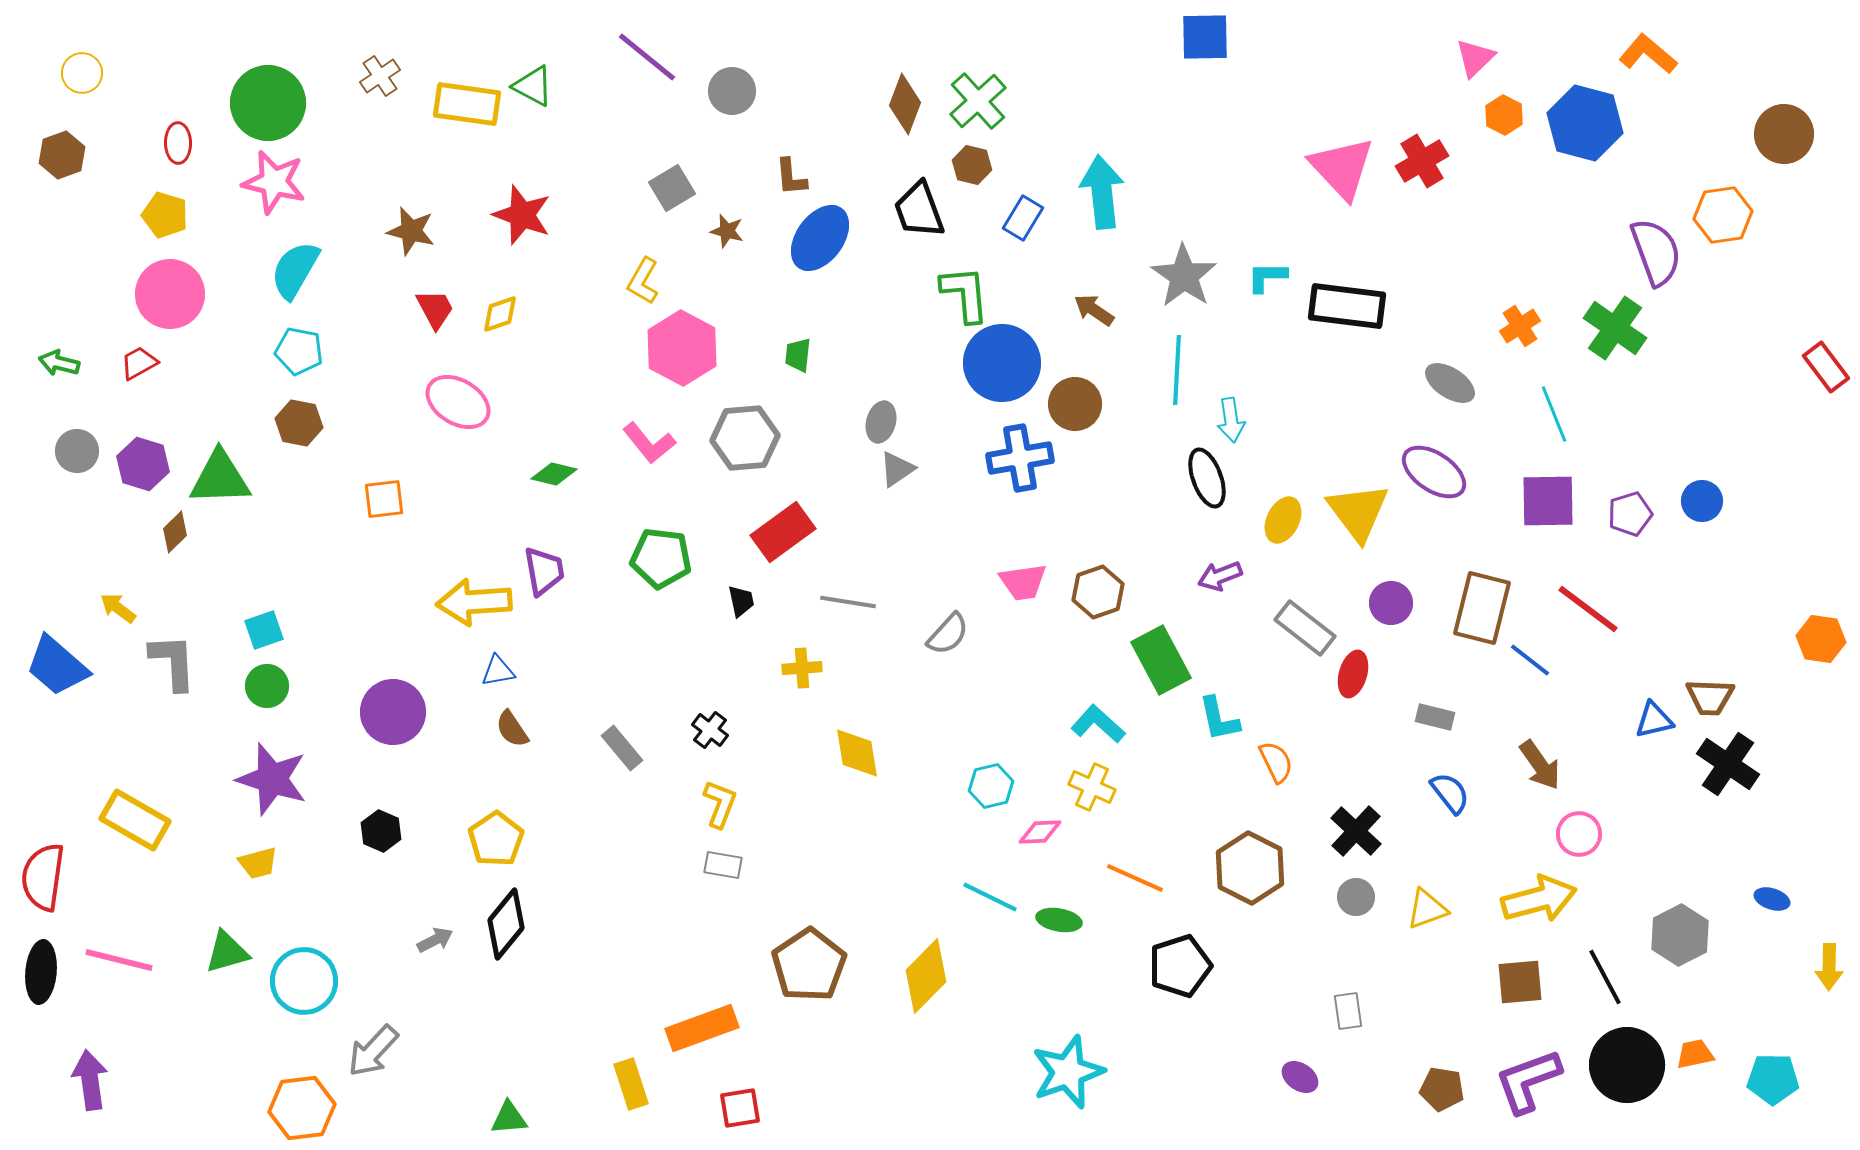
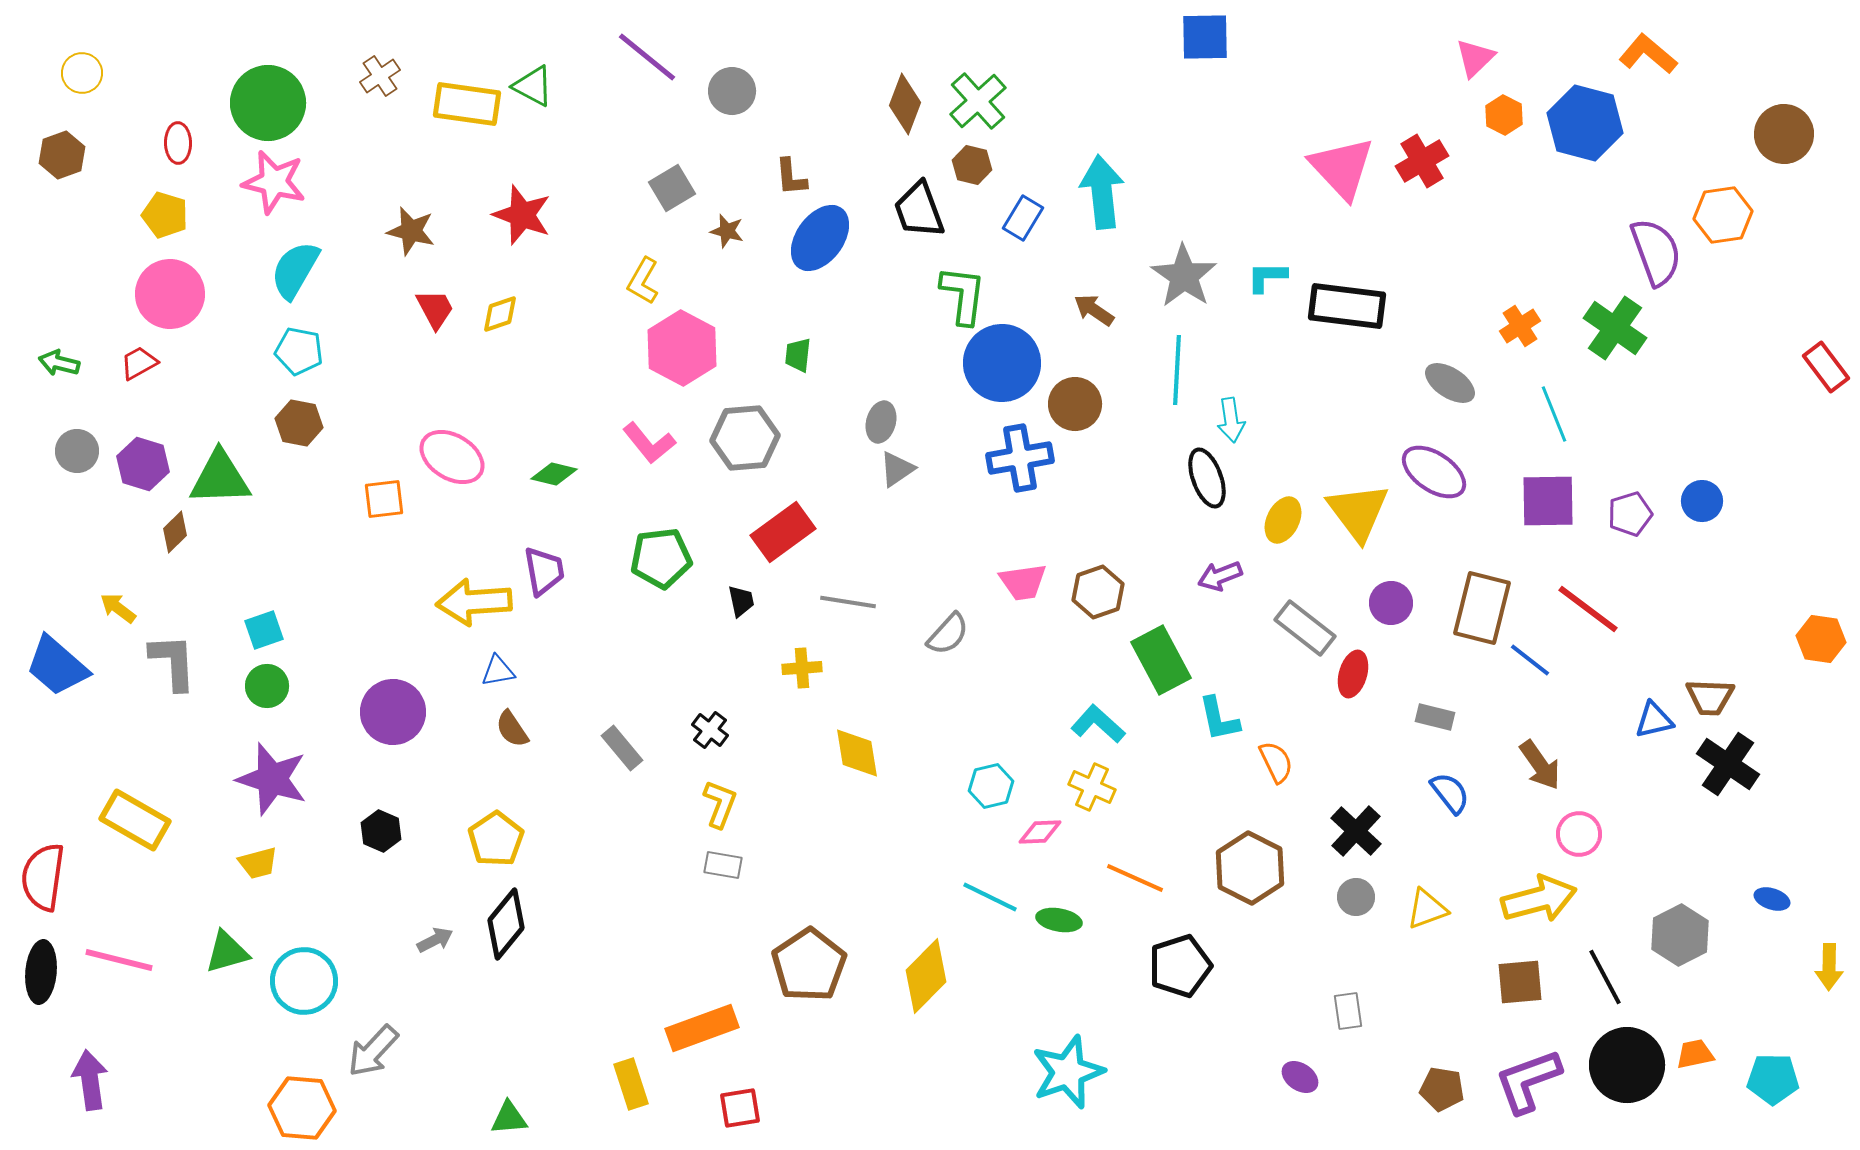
green L-shape at (965, 294): moved 2 px left, 1 px down; rotated 12 degrees clockwise
pink ellipse at (458, 402): moved 6 px left, 55 px down
green pentagon at (661, 558): rotated 14 degrees counterclockwise
orange hexagon at (302, 1108): rotated 12 degrees clockwise
